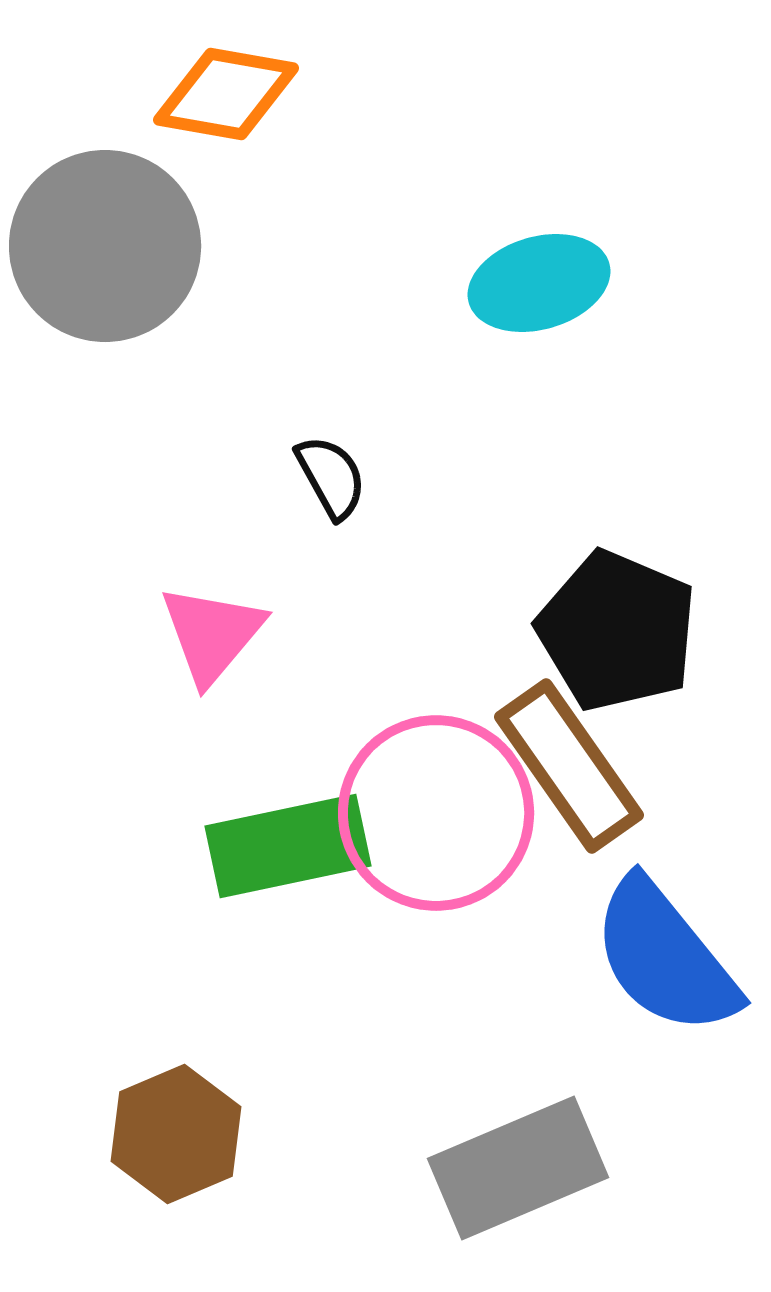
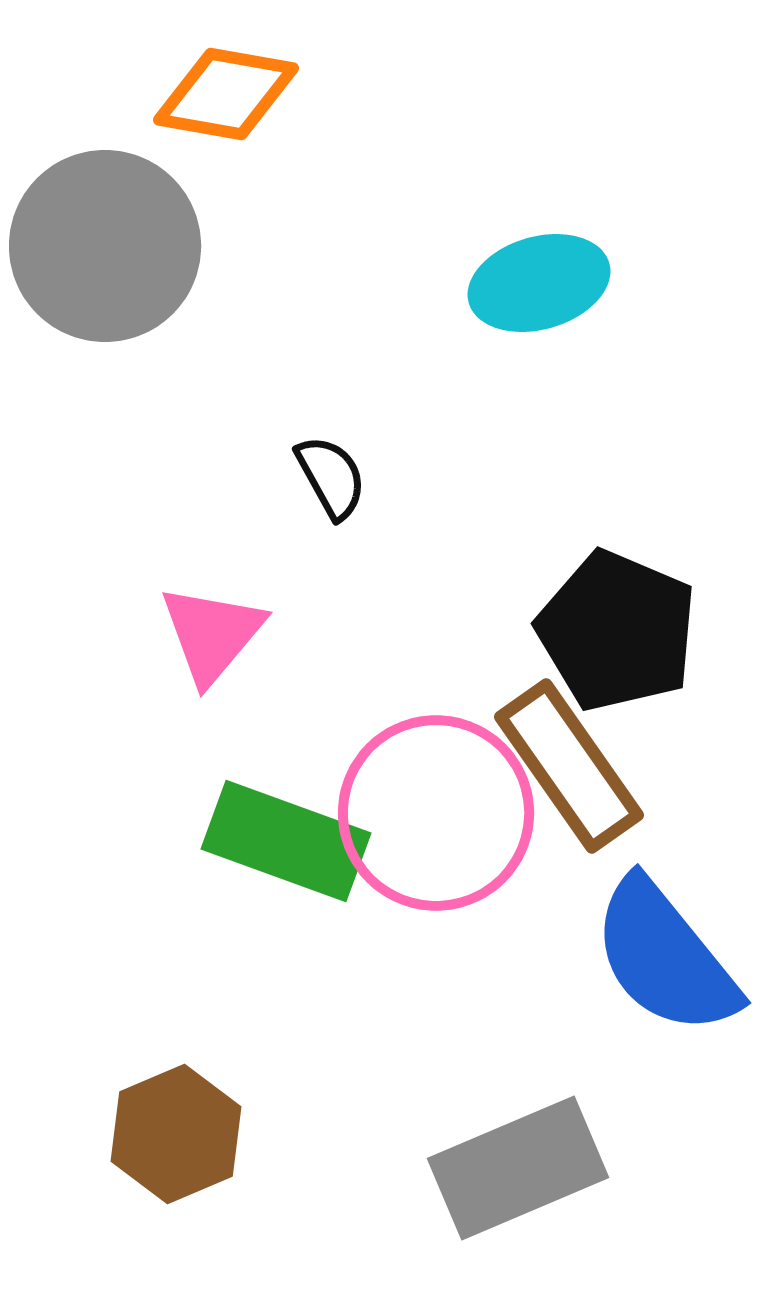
green rectangle: moved 2 px left, 5 px up; rotated 32 degrees clockwise
